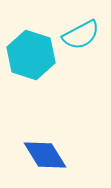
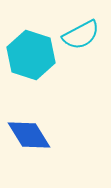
blue diamond: moved 16 px left, 20 px up
